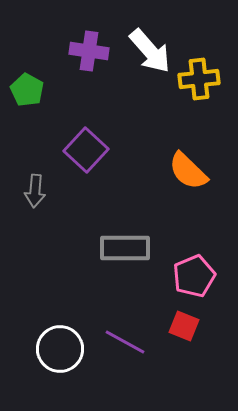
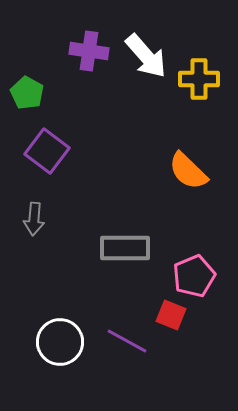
white arrow: moved 4 px left, 5 px down
yellow cross: rotated 6 degrees clockwise
green pentagon: moved 3 px down
purple square: moved 39 px left, 1 px down; rotated 6 degrees counterclockwise
gray arrow: moved 1 px left, 28 px down
red square: moved 13 px left, 11 px up
purple line: moved 2 px right, 1 px up
white circle: moved 7 px up
